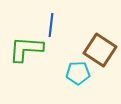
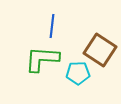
blue line: moved 1 px right, 1 px down
green L-shape: moved 16 px right, 10 px down
